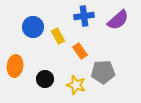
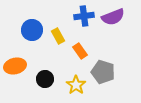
purple semicircle: moved 5 px left, 3 px up; rotated 20 degrees clockwise
blue circle: moved 1 px left, 3 px down
orange ellipse: rotated 70 degrees clockwise
gray pentagon: rotated 20 degrees clockwise
yellow star: rotated 18 degrees clockwise
